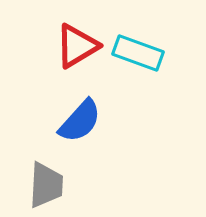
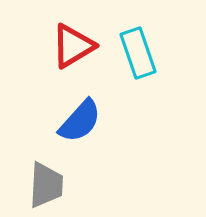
red triangle: moved 4 px left
cyan rectangle: rotated 51 degrees clockwise
